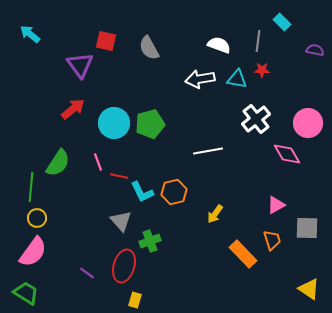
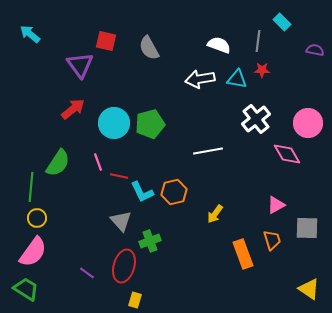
orange rectangle: rotated 24 degrees clockwise
green trapezoid: moved 4 px up
